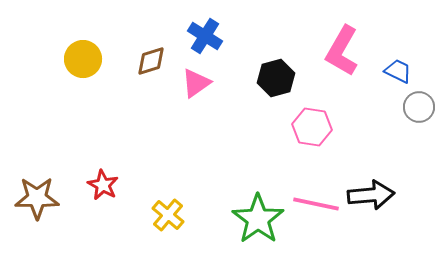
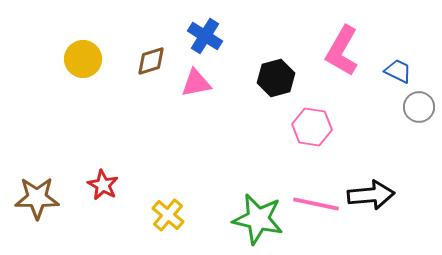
pink triangle: rotated 24 degrees clockwise
green star: rotated 24 degrees counterclockwise
